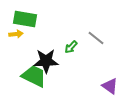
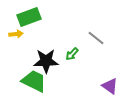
green rectangle: moved 4 px right, 2 px up; rotated 30 degrees counterclockwise
green arrow: moved 1 px right, 7 px down
green trapezoid: moved 5 px down
